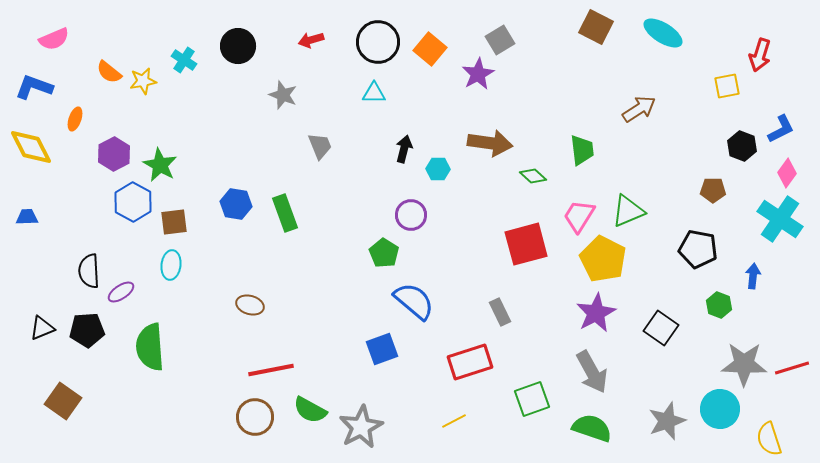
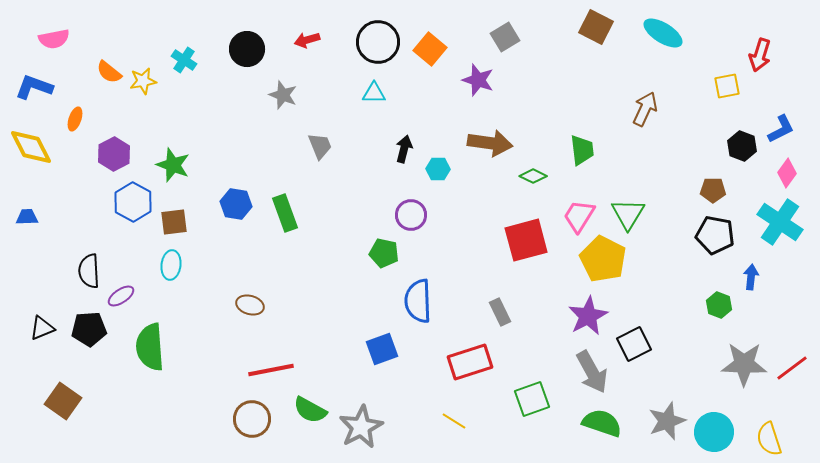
pink semicircle at (54, 39): rotated 12 degrees clockwise
red arrow at (311, 40): moved 4 px left
gray square at (500, 40): moved 5 px right, 3 px up
black circle at (238, 46): moved 9 px right, 3 px down
purple star at (478, 74): moved 6 px down; rotated 24 degrees counterclockwise
brown arrow at (639, 109): moved 6 px right; rotated 32 degrees counterclockwise
green star at (160, 165): moved 13 px right; rotated 8 degrees counterclockwise
green diamond at (533, 176): rotated 16 degrees counterclockwise
green triangle at (628, 211): moved 3 px down; rotated 36 degrees counterclockwise
cyan cross at (780, 219): moved 3 px down
red square at (526, 244): moved 4 px up
black pentagon at (698, 249): moved 17 px right, 14 px up
green pentagon at (384, 253): rotated 20 degrees counterclockwise
blue arrow at (753, 276): moved 2 px left, 1 px down
purple ellipse at (121, 292): moved 4 px down
blue semicircle at (414, 301): moved 4 px right; rotated 132 degrees counterclockwise
purple star at (596, 313): moved 8 px left, 3 px down
black square at (661, 328): moved 27 px left, 16 px down; rotated 28 degrees clockwise
black pentagon at (87, 330): moved 2 px right, 1 px up
red line at (792, 368): rotated 20 degrees counterclockwise
cyan circle at (720, 409): moved 6 px left, 23 px down
brown circle at (255, 417): moved 3 px left, 2 px down
yellow line at (454, 421): rotated 60 degrees clockwise
green semicircle at (592, 428): moved 10 px right, 5 px up
